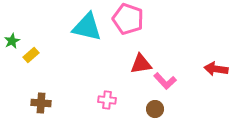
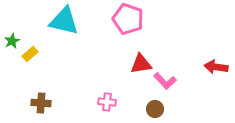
cyan triangle: moved 23 px left, 6 px up
yellow rectangle: moved 1 px left, 1 px up
red arrow: moved 2 px up
pink cross: moved 2 px down
